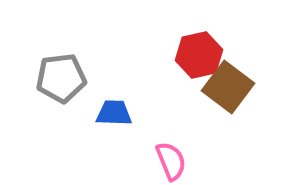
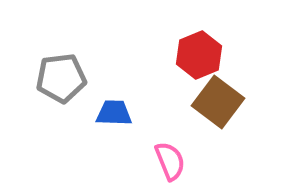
red hexagon: rotated 9 degrees counterclockwise
brown square: moved 10 px left, 15 px down
pink semicircle: moved 1 px left
